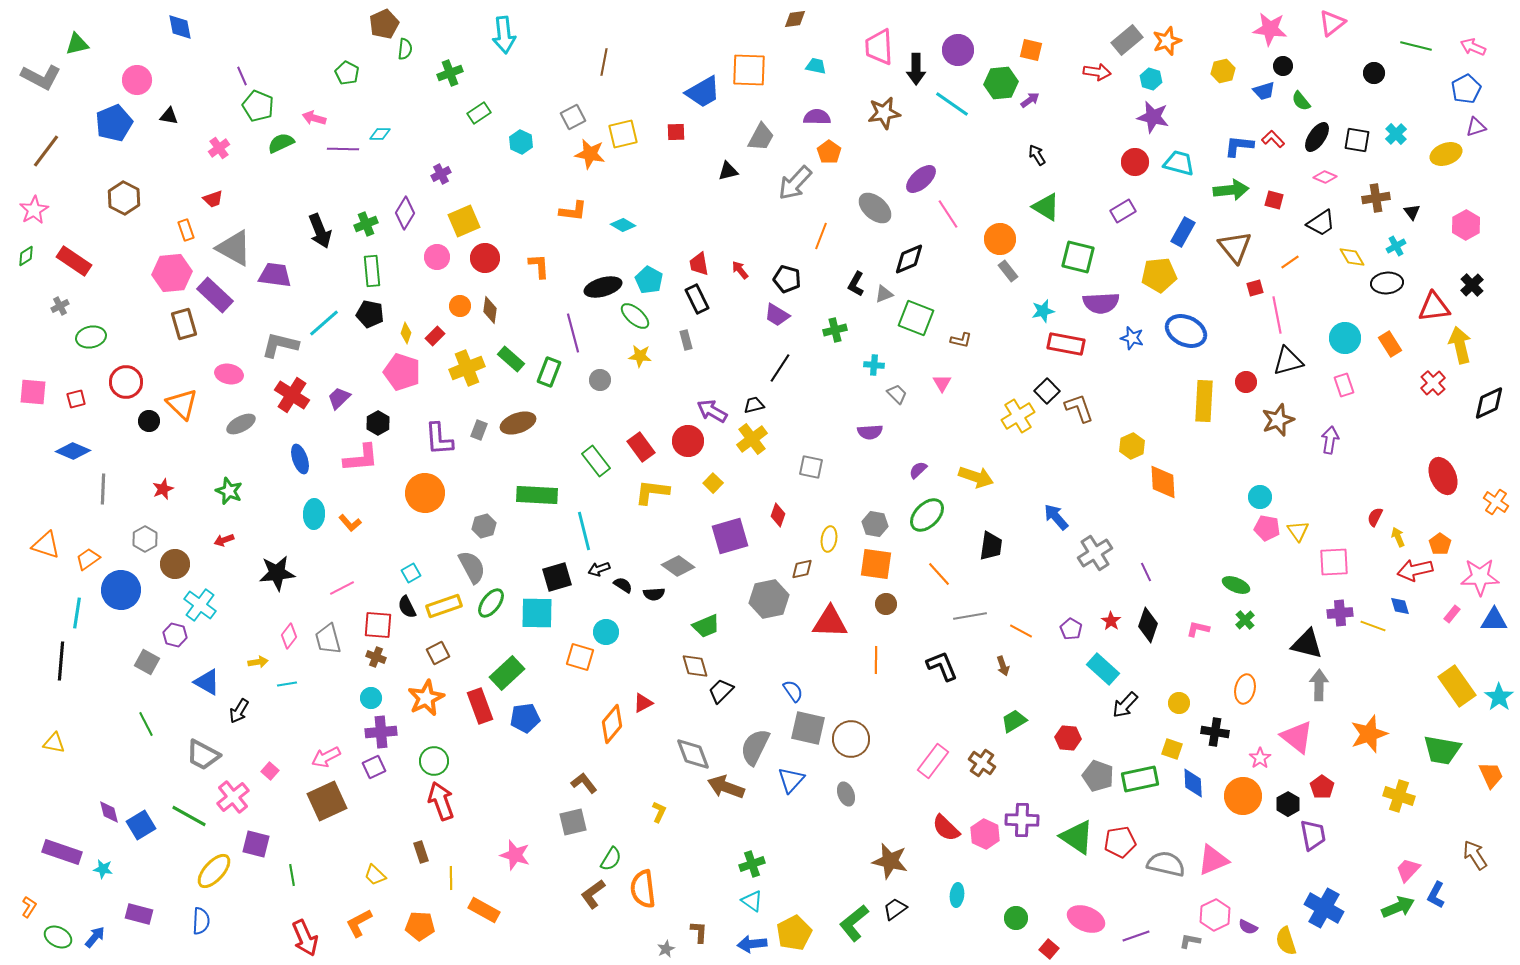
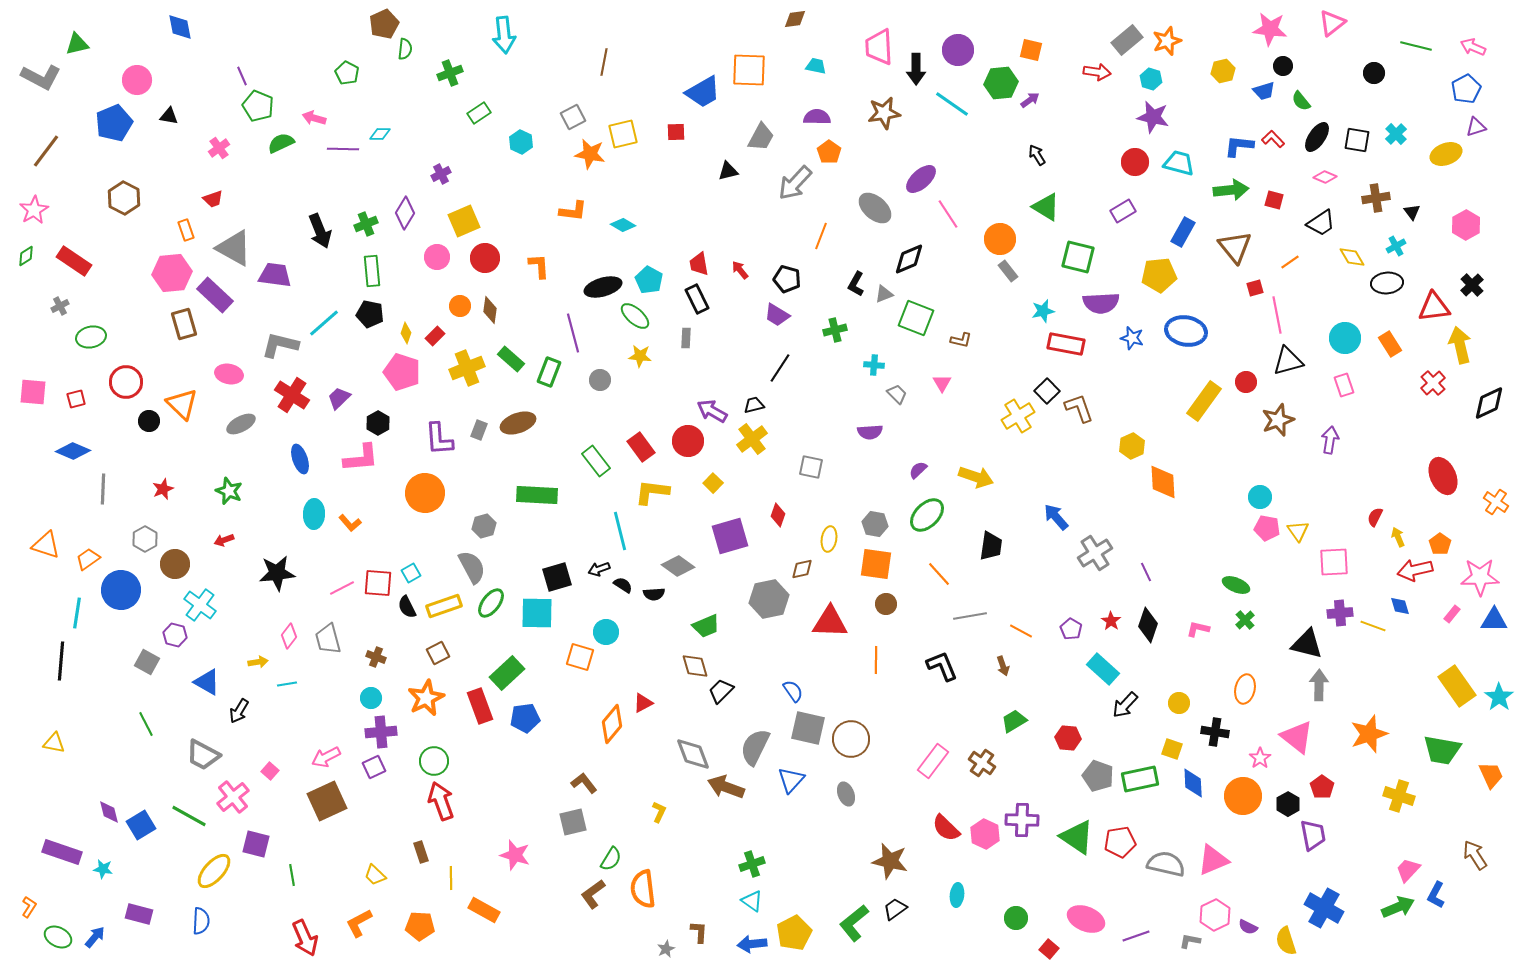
blue ellipse at (1186, 331): rotated 15 degrees counterclockwise
gray rectangle at (686, 340): moved 2 px up; rotated 18 degrees clockwise
yellow rectangle at (1204, 401): rotated 33 degrees clockwise
cyan line at (584, 531): moved 36 px right
red square at (378, 625): moved 42 px up
